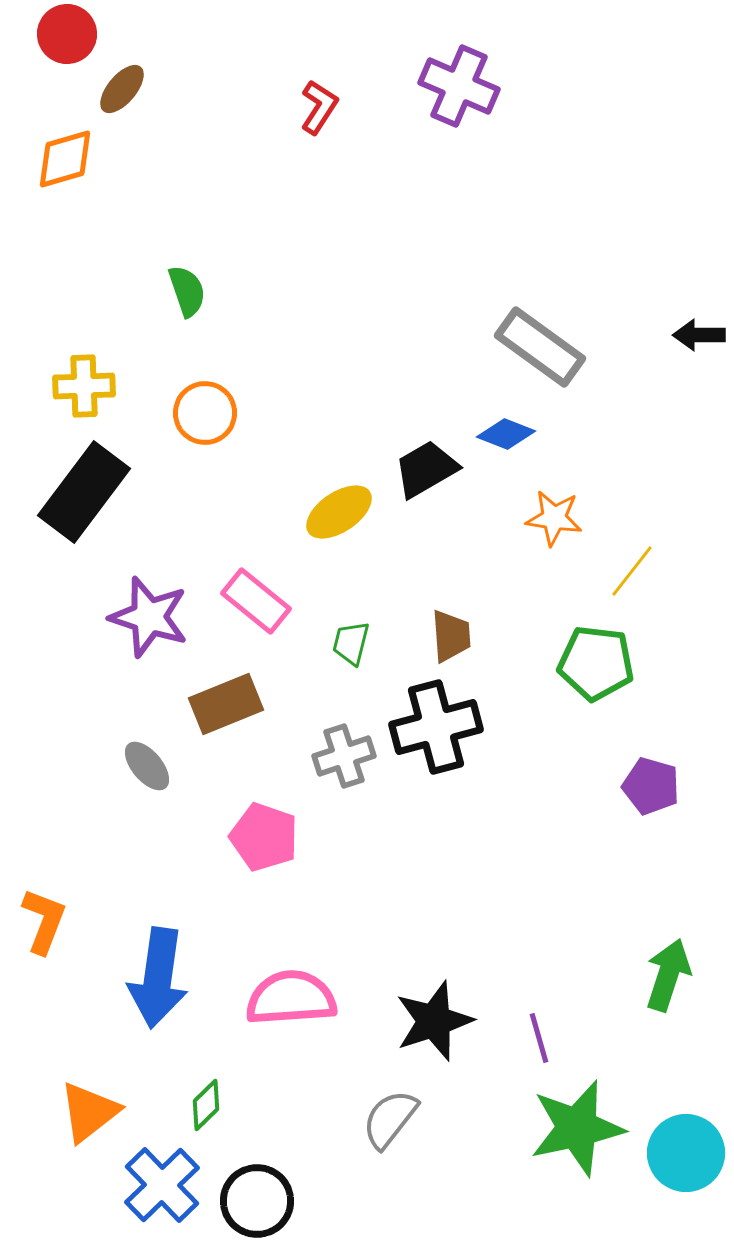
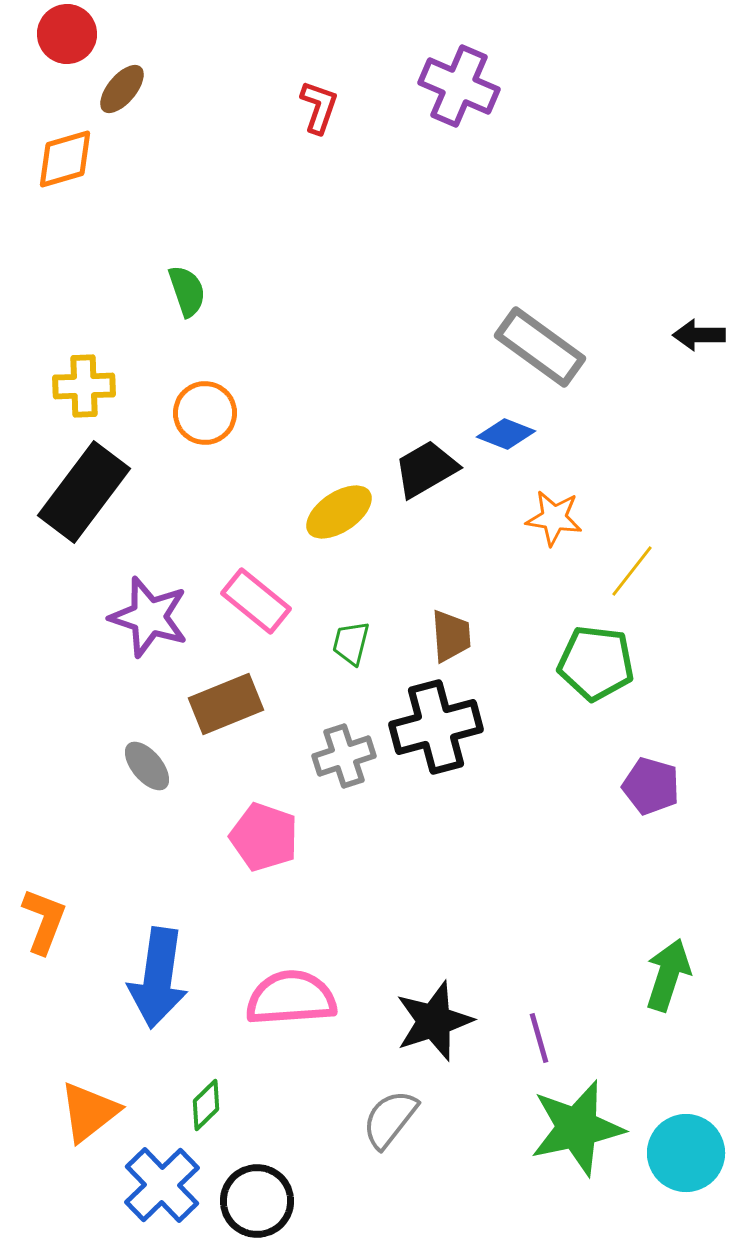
red L-shape: rotated 14 degrees counterclockwise
